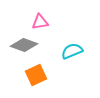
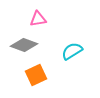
pink triangle: moved 2 px left, 3 px up
cyan semicircle: rotated 10 degrees counterclockwise
